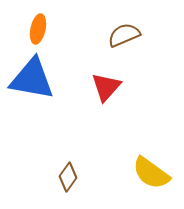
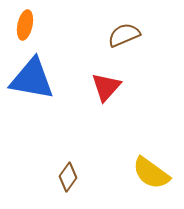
orange ellipse: moved 13 px left, 4 px up
